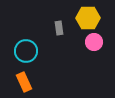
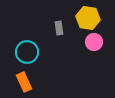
yellow hexagon: rotated 10 degrees clockwise
cyan circle: moved 1 px right, 1 px down
